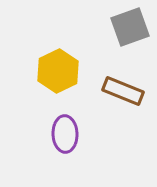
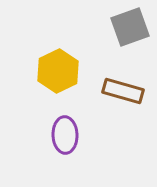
brown rectangle: rotated 6 degrees counterclockwise
purple ellipse: moved 1 px down
